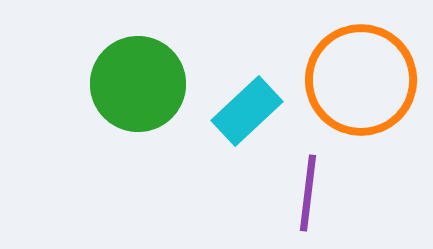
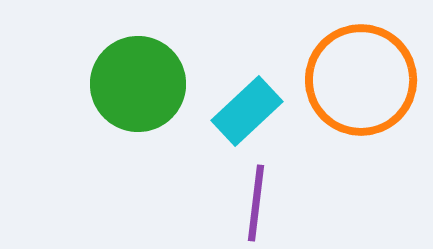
purple line: moved 52 px left, 10 px down
